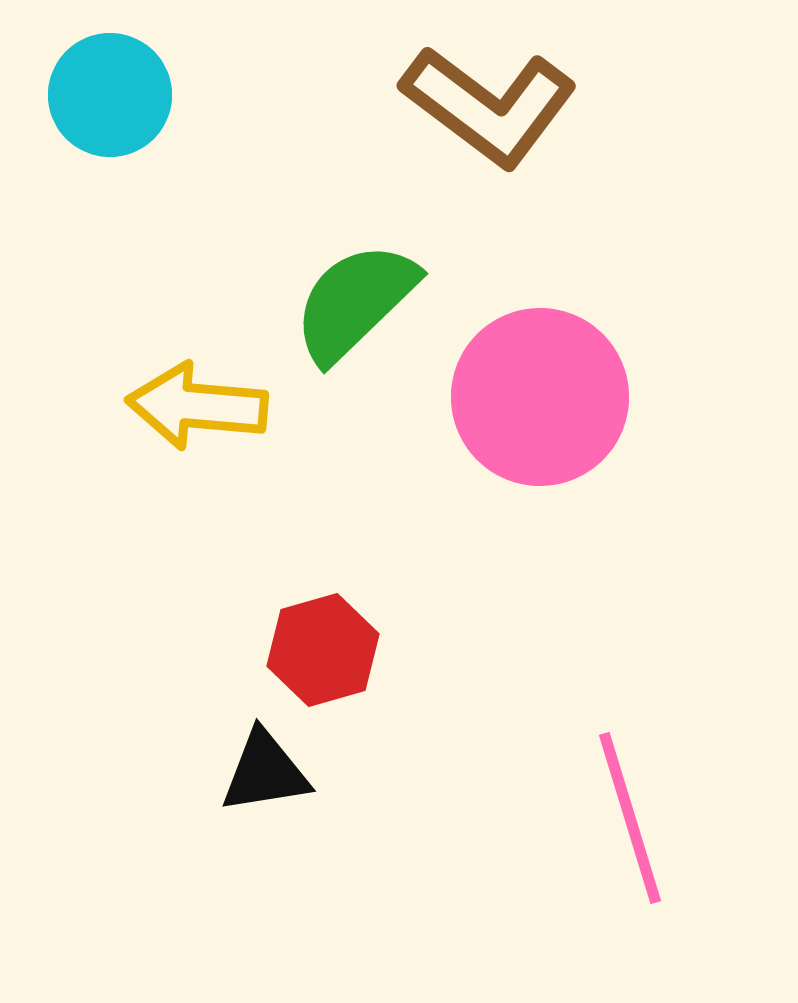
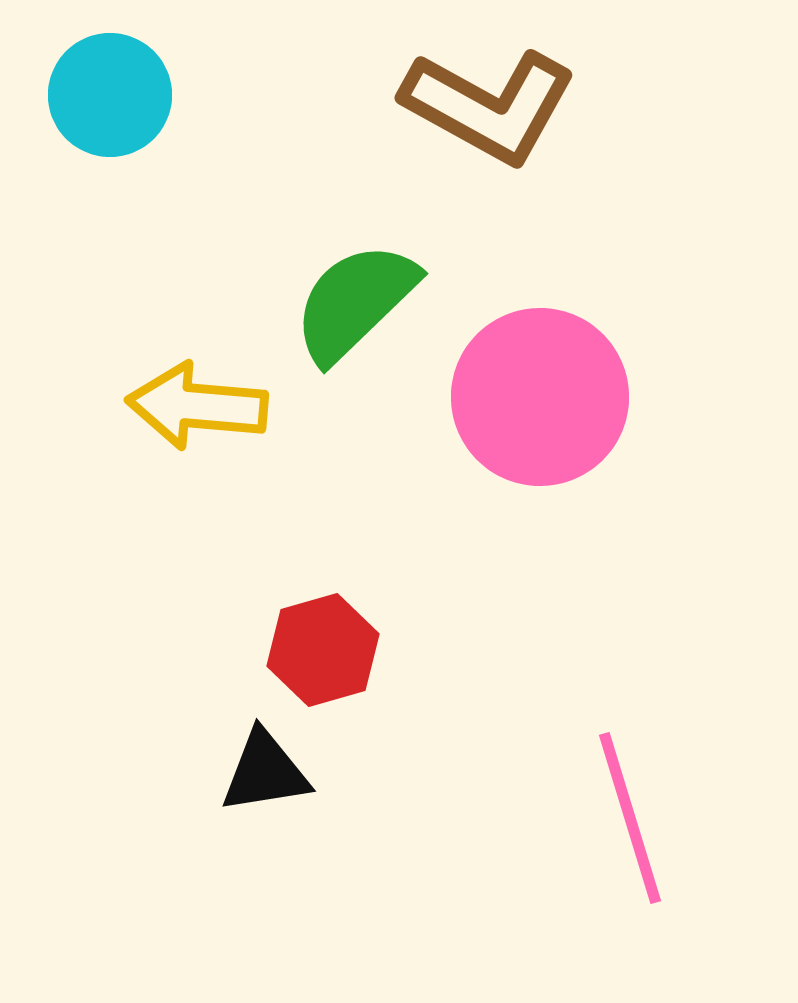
brown L-shape: rotated 8 degrees counterclockwise
